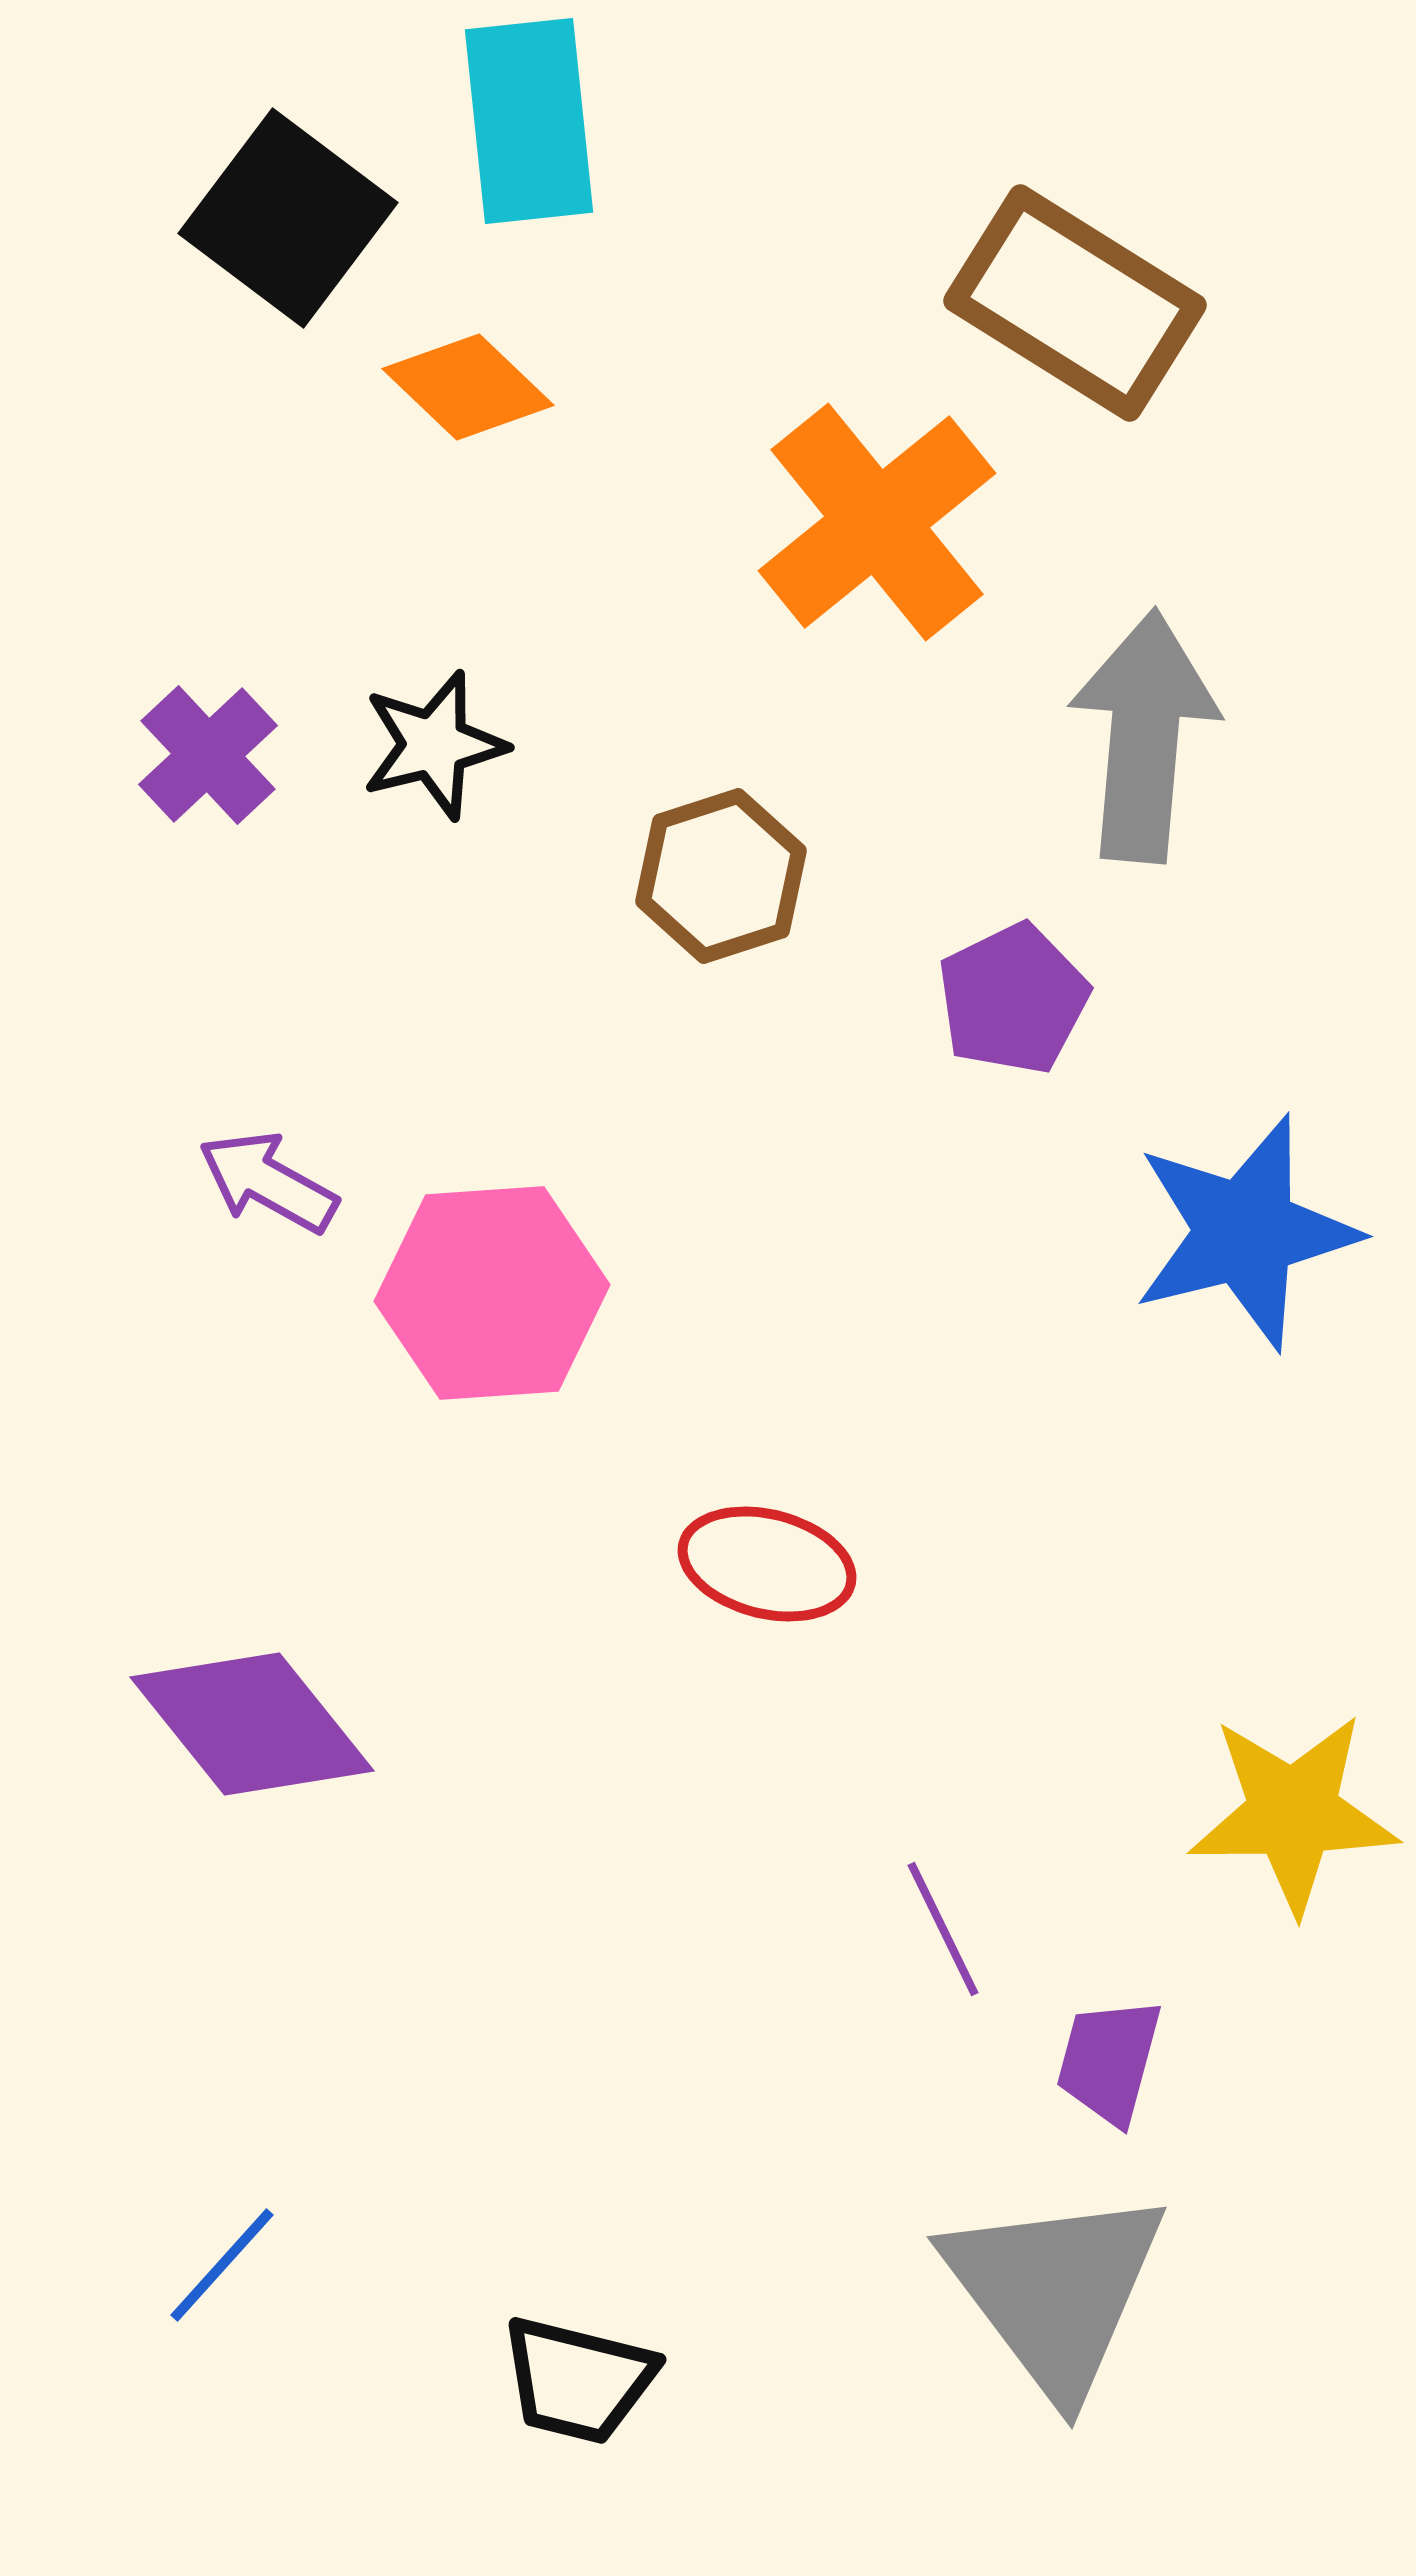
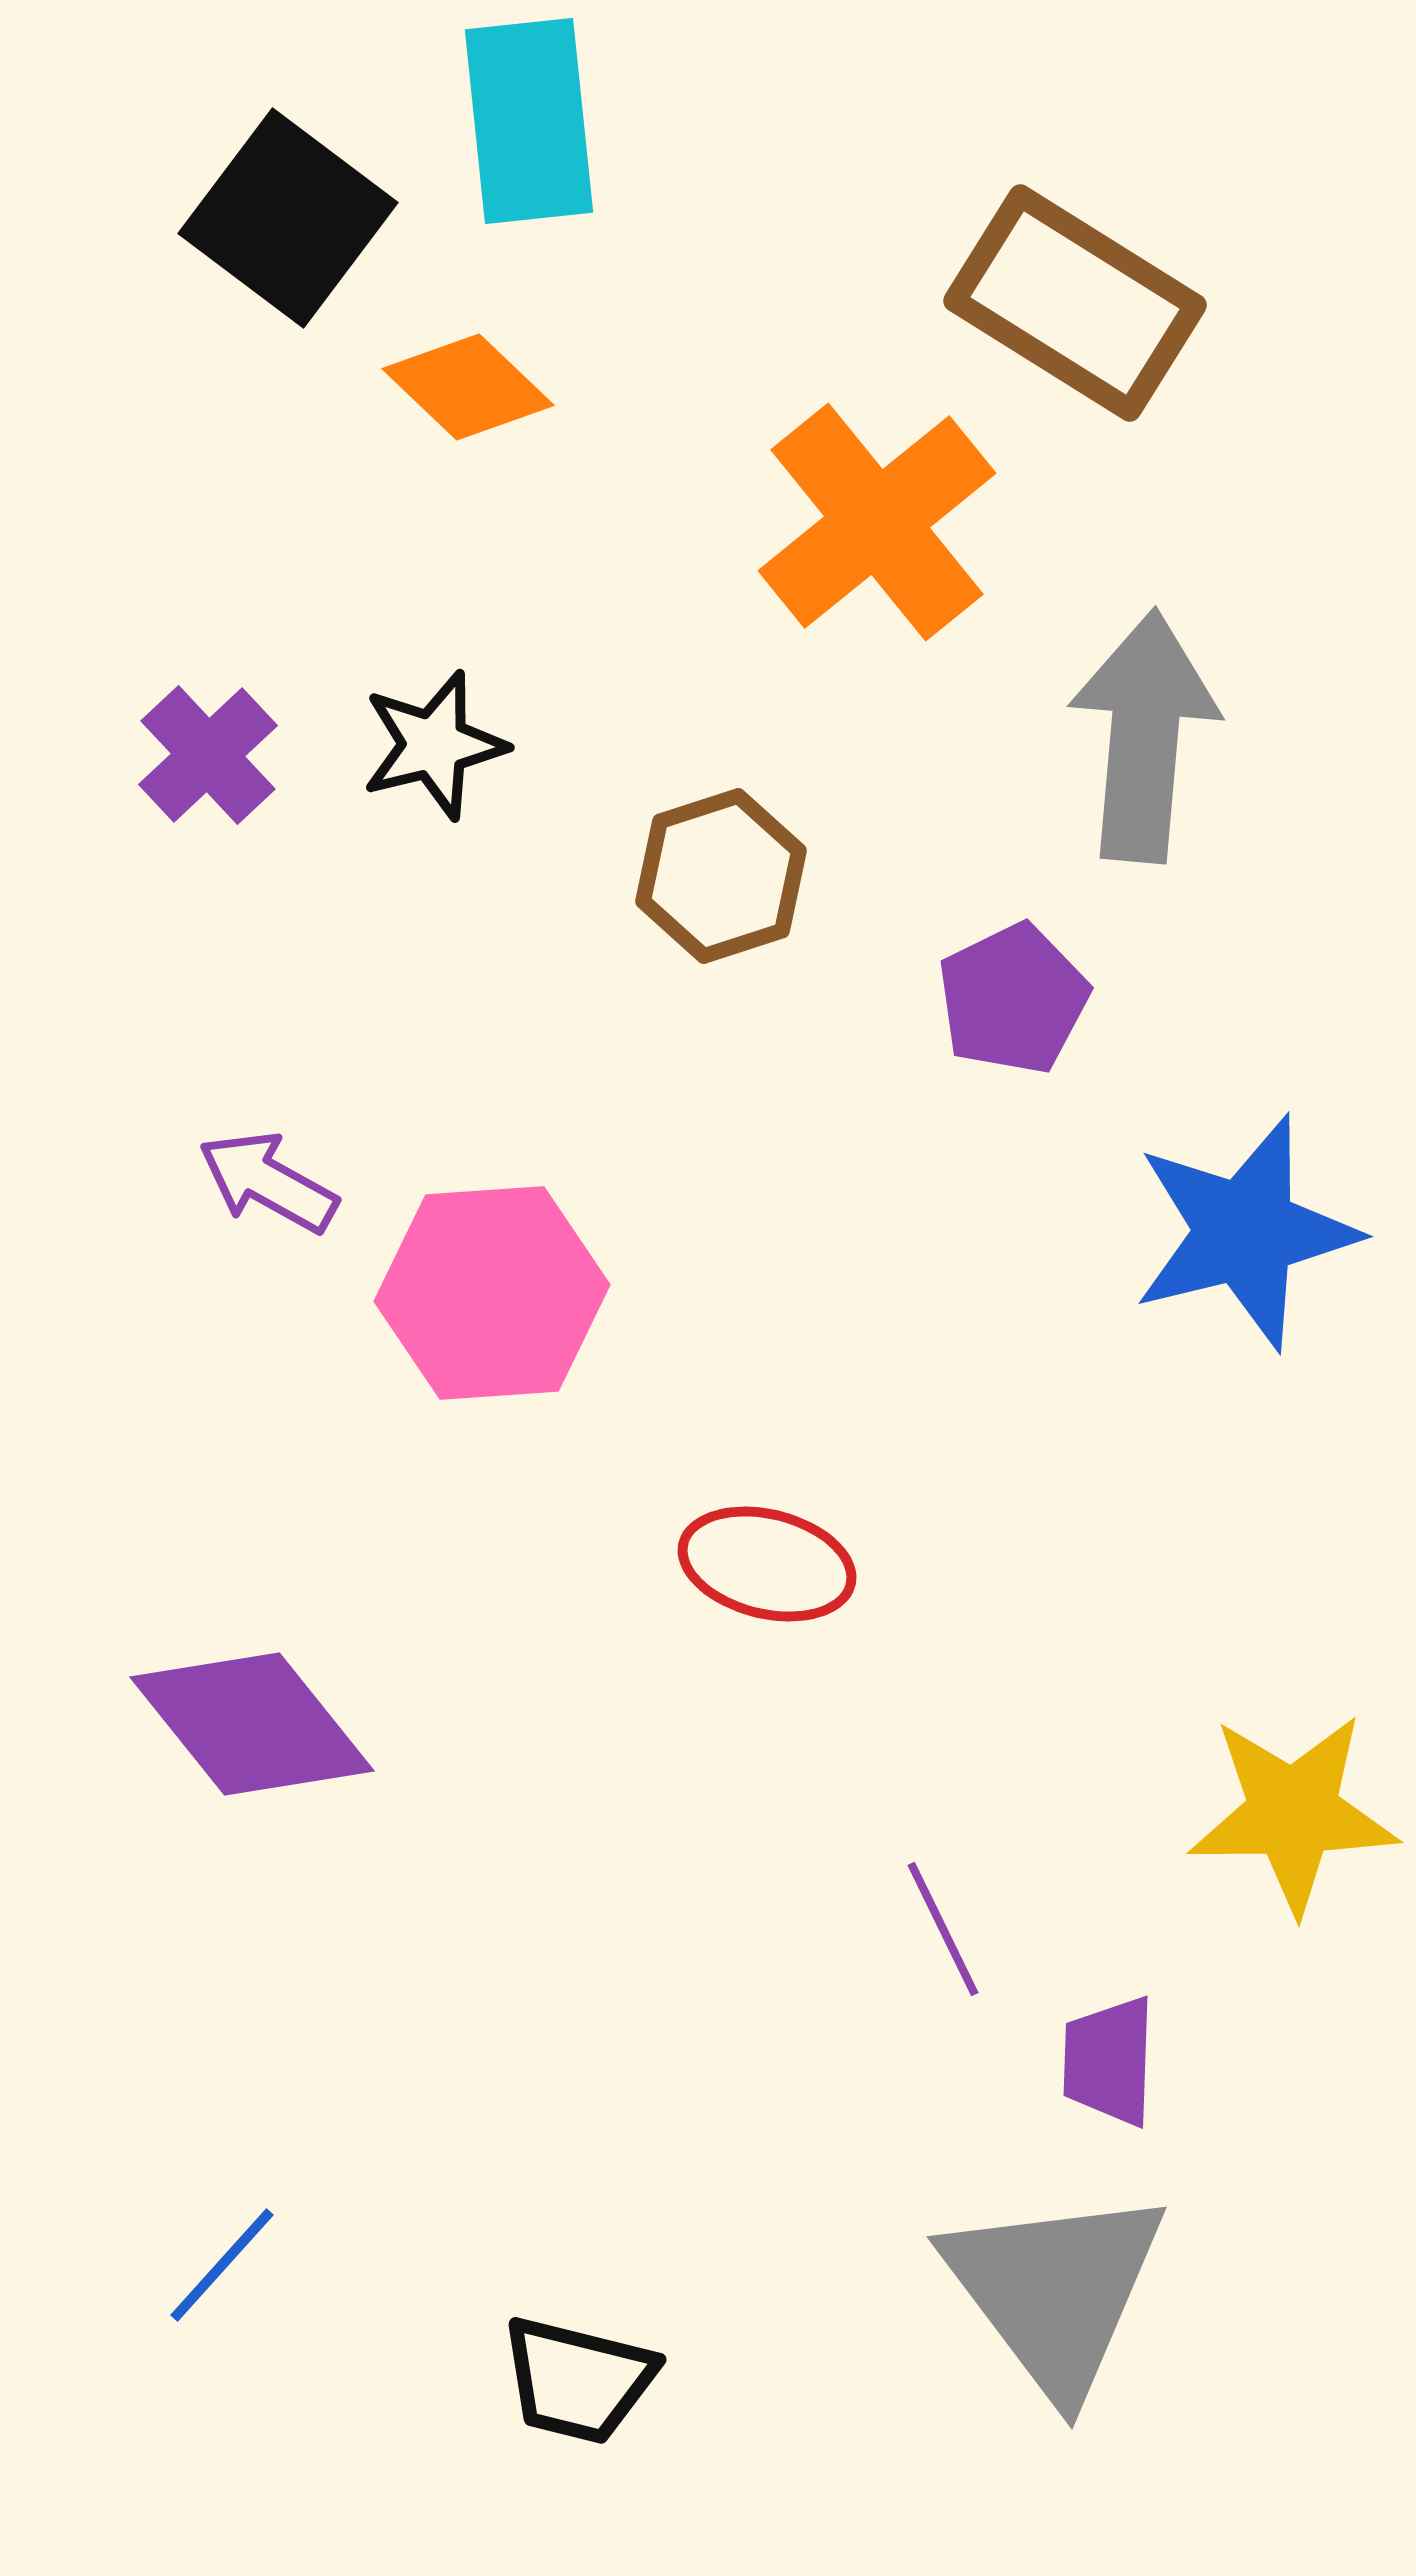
purple trapezoid: rotated 13 degrees counterclockwise
